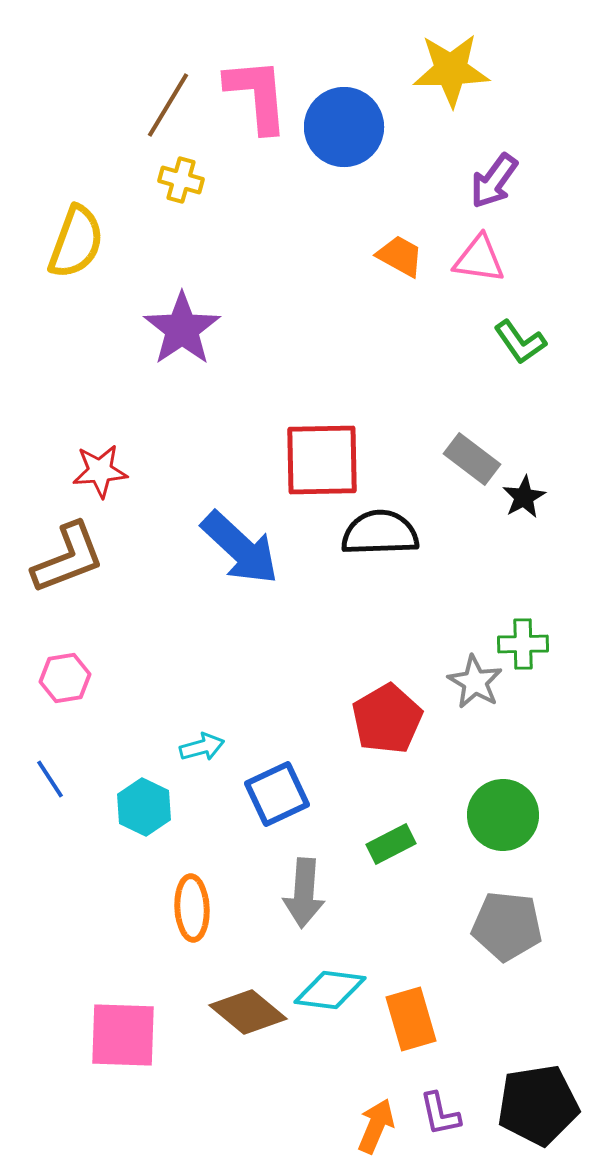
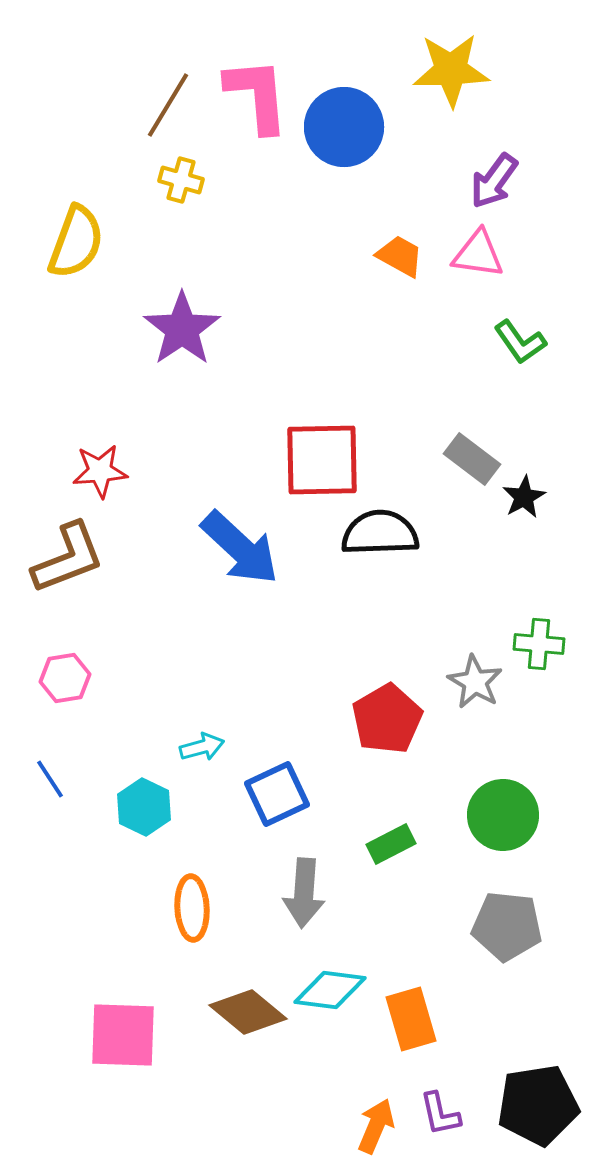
pink triangle: moved 1 px left, 5 px up
green cross: moved 16 px right; rotated 6 degrees clockwise
